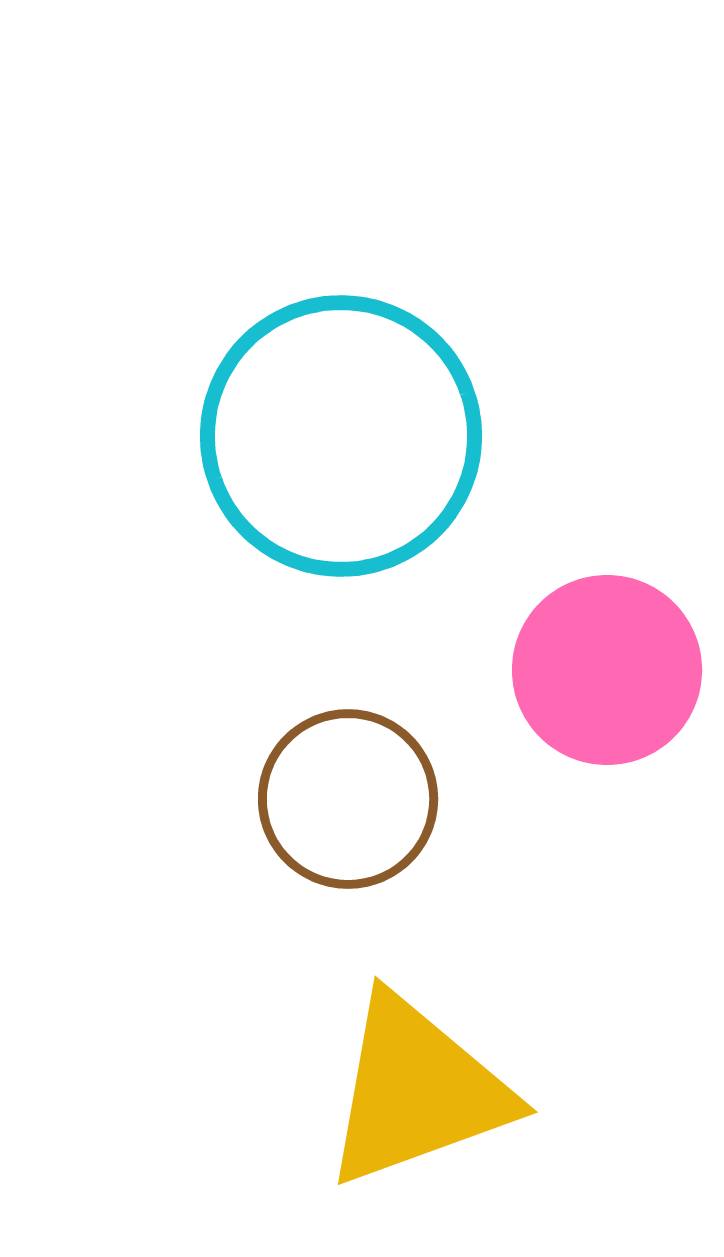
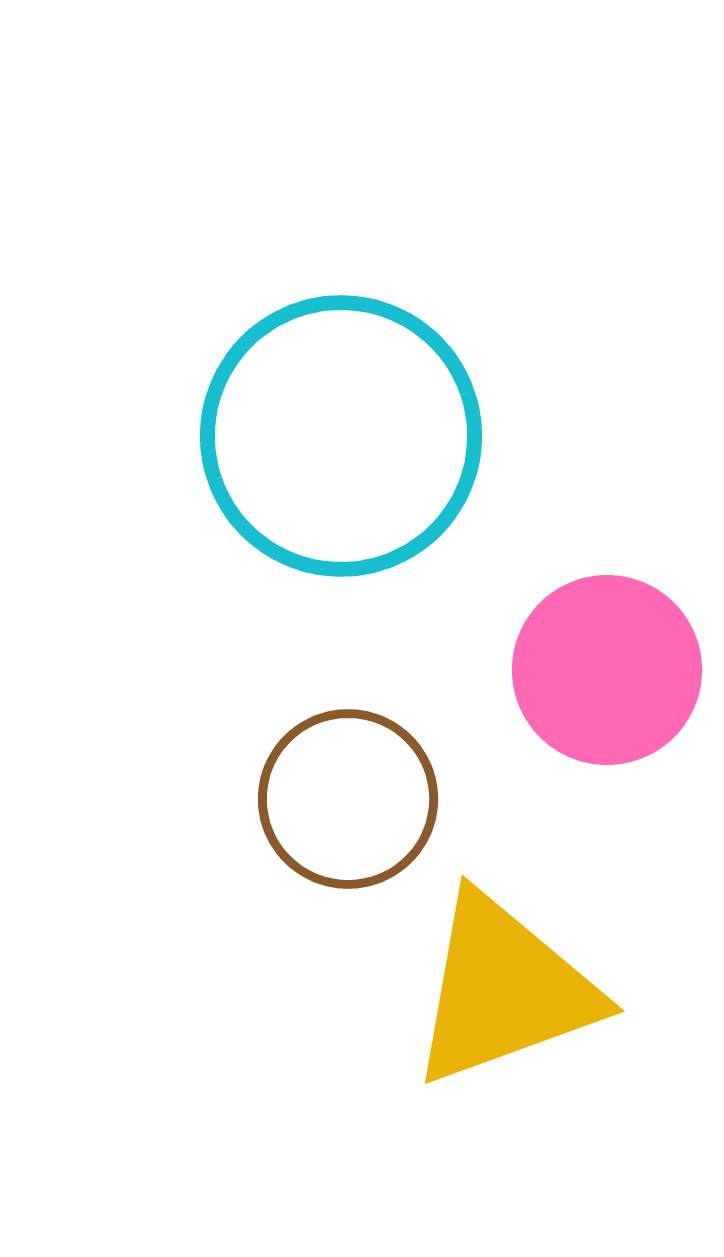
yellow triangle: moved 87 px right, 101 px up
